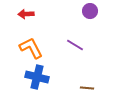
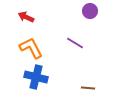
red arrow: moved 3 px down; rotated 28 degrees clockwise
purple line: moved 2 px up
blue cross: moved 1 px left
brown line: moved 1 px right
